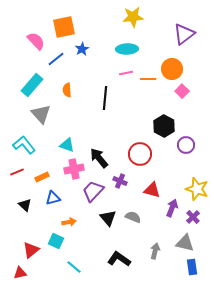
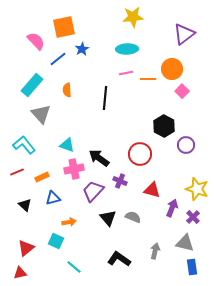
blue line at (56, 59): moved 2 px right
black arrow at (99, 158): rotated 15 degrees counterclockwise
red triangle at (31, 250): moved 5 px left, 2 px up
